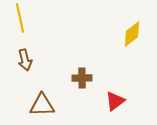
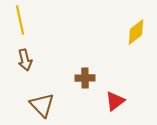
yellow line: moved 2 px down
yellow diamond: moved 4 px right, 2 px up
brown cross: moved 3 px right
brown triangle: rotated 48 degrees clockwise
